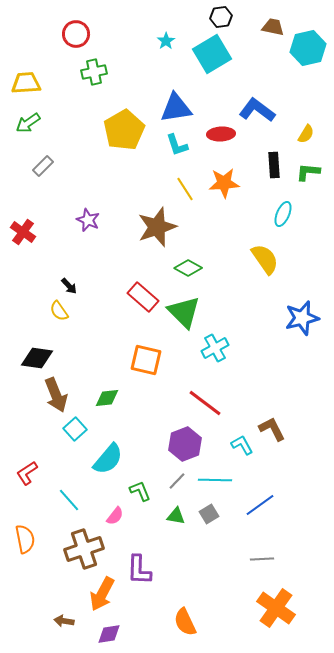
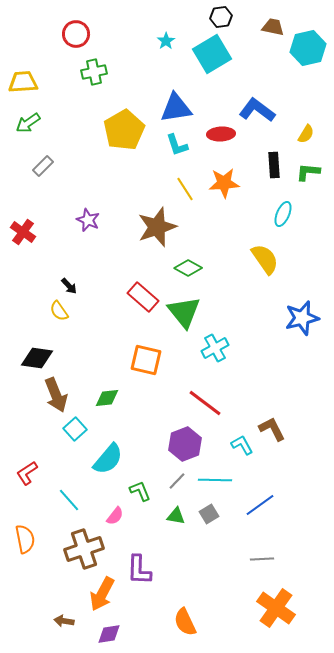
yellow trapezoid at (26, 83): moved 3 px left, 1 px up
green triangle at (184, 312): rotated 6 degrees clockwise
